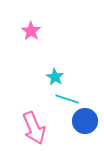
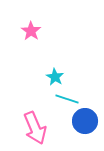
pink arrow: moved 1 px right
